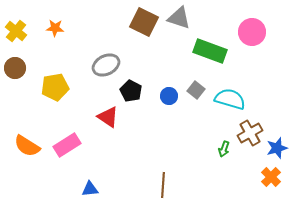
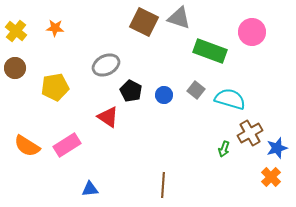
blue circle: moved 5 px left, 1 px up
